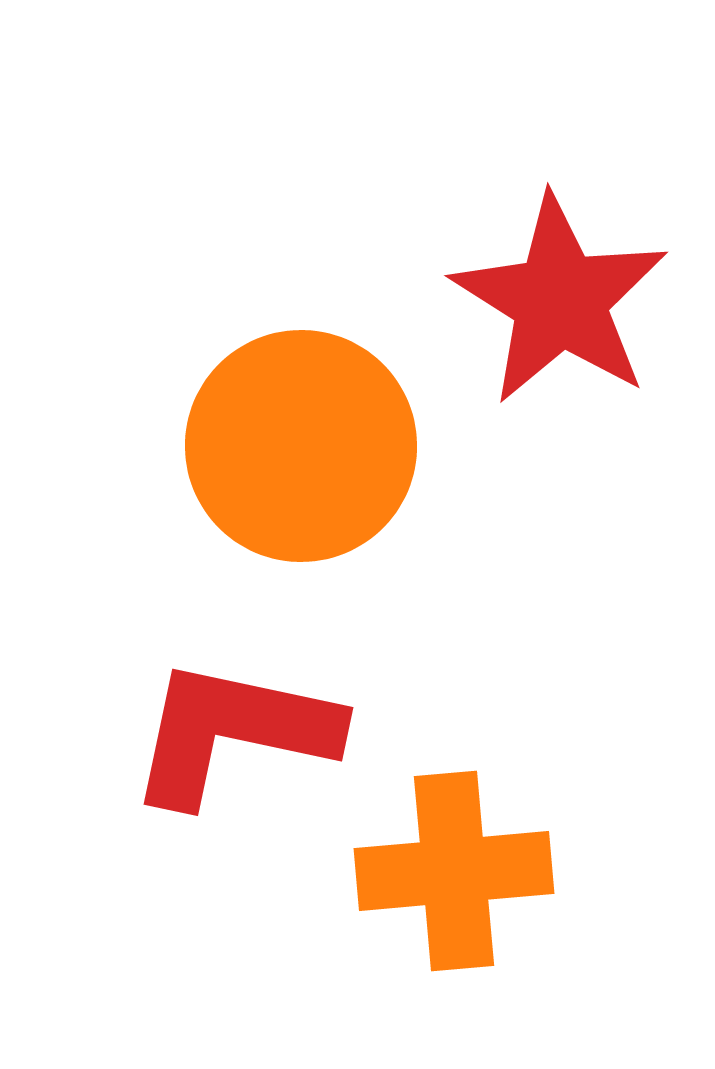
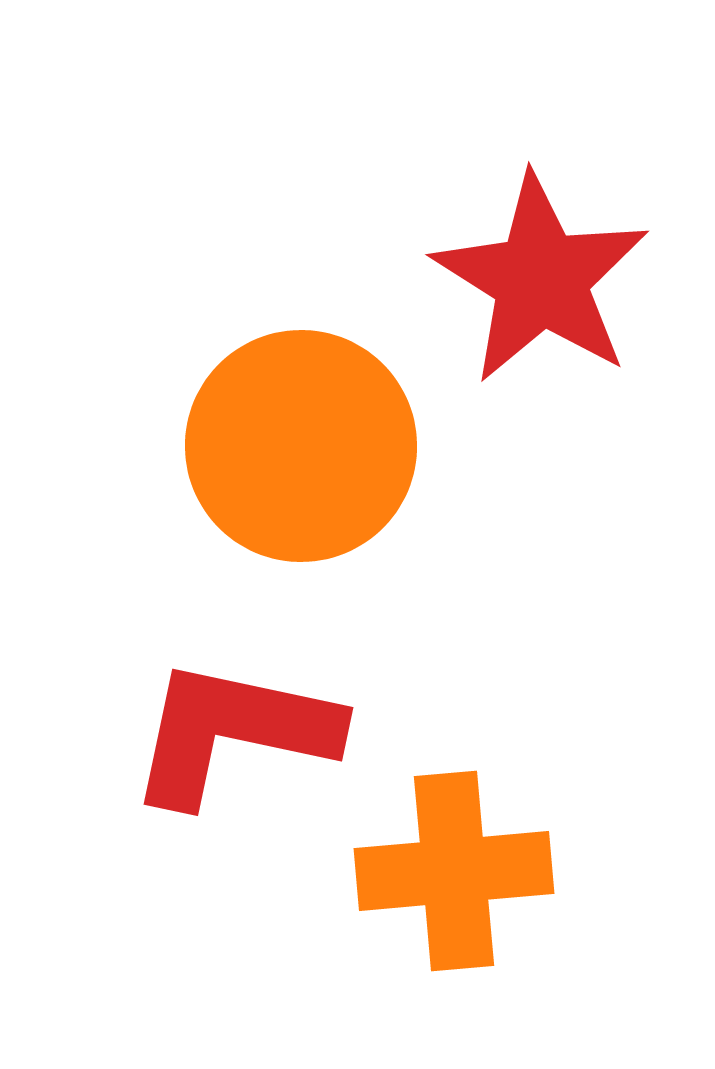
red star: moved 19 px left, 21 px up
